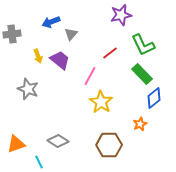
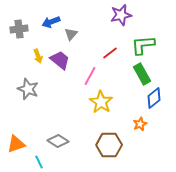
gray cross: moved 7 px right, 5 px up
green L-shape: rotated 110 degrees clockwise
green rectangle: rotated 15 degrees clockwise
